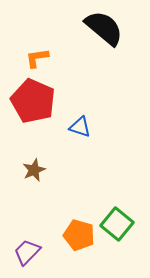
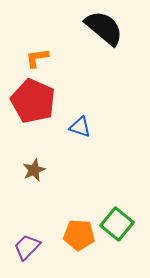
orange pentagon: rotated 12 degrees counterclockwise
purple trapezoid: moved 5 px up
